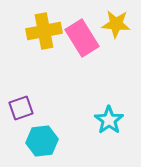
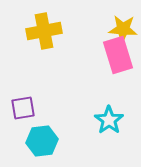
yellow star: moved 7 px right, 5 px down
pink rectangle: moved 36 px right, 17 px down; rotated 15 degrees clockwise
purple square: moved 2 px right; rotated 10 degrees clockwise
